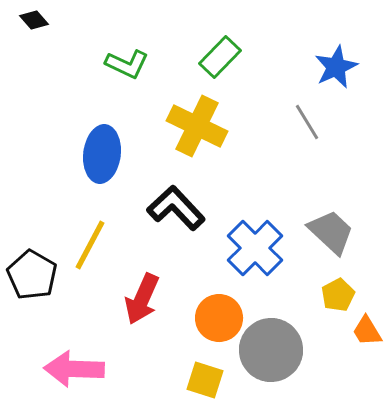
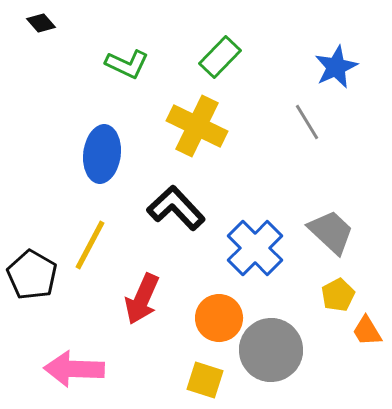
black diamond: moved 7 px right, 3 px down
